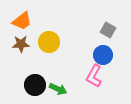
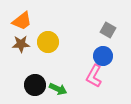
yellow circle: moved 1 px left
blue circle: moved 1 px down
